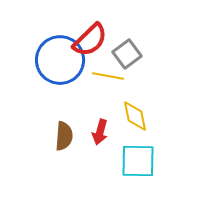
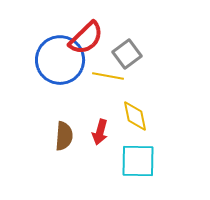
red semicircle: moved 4 px left, 2 px up
